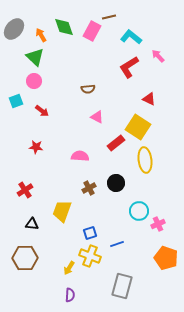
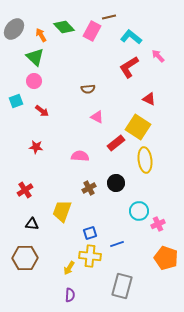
green diamond: rotated 25 degrees counterclockwise
yellow cross: rotated 15 degrees counterclockwise
